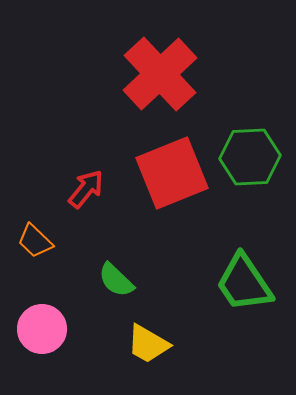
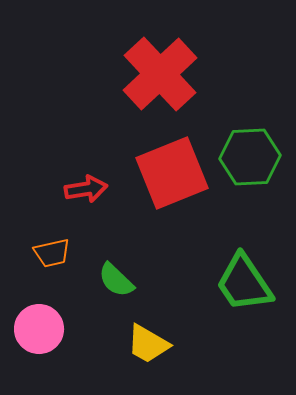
red arrow: rotated 42 degrees clockwise
orange trapezoid: moved 17 px right, 12 px down; rotated 57 degrees counterclockwise
pink circle: moved 3 px left
